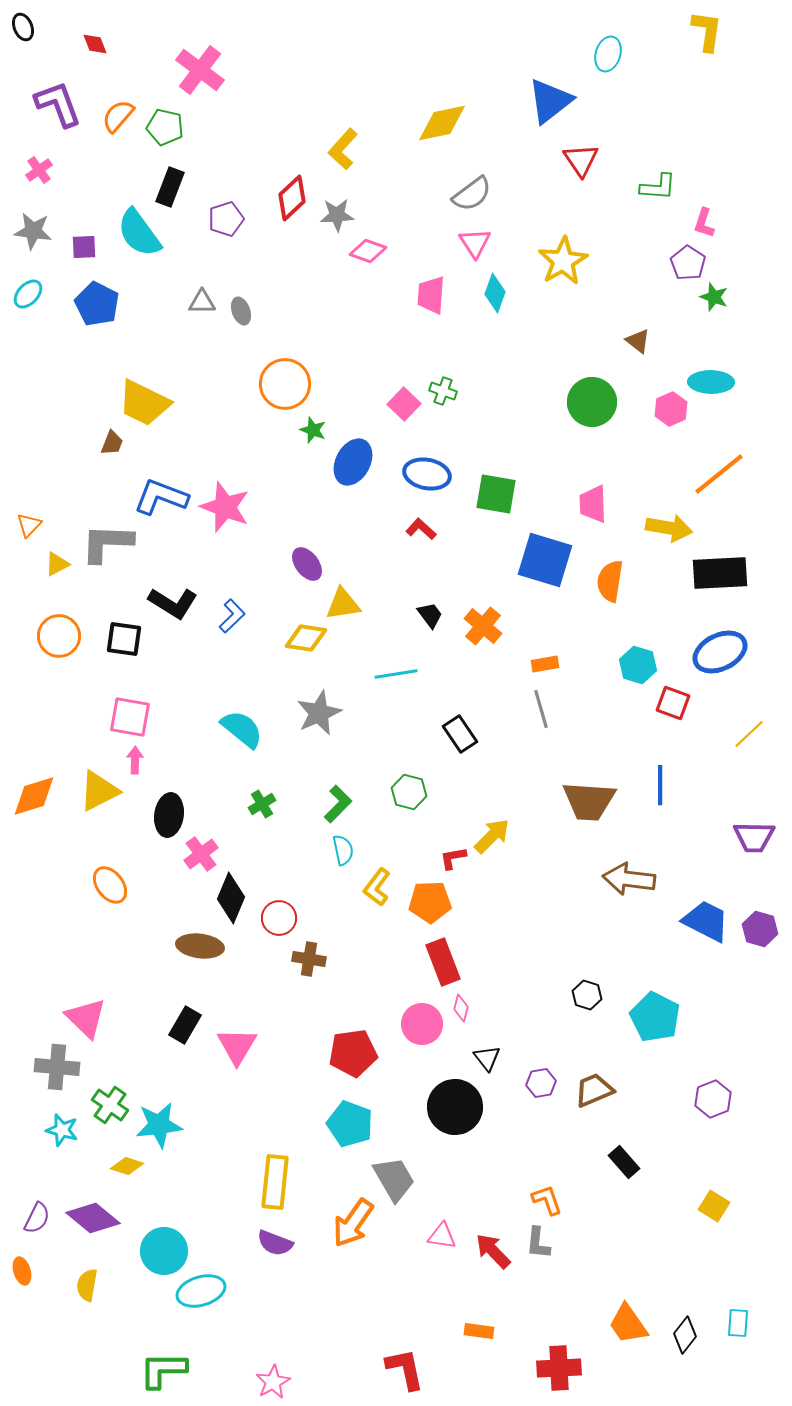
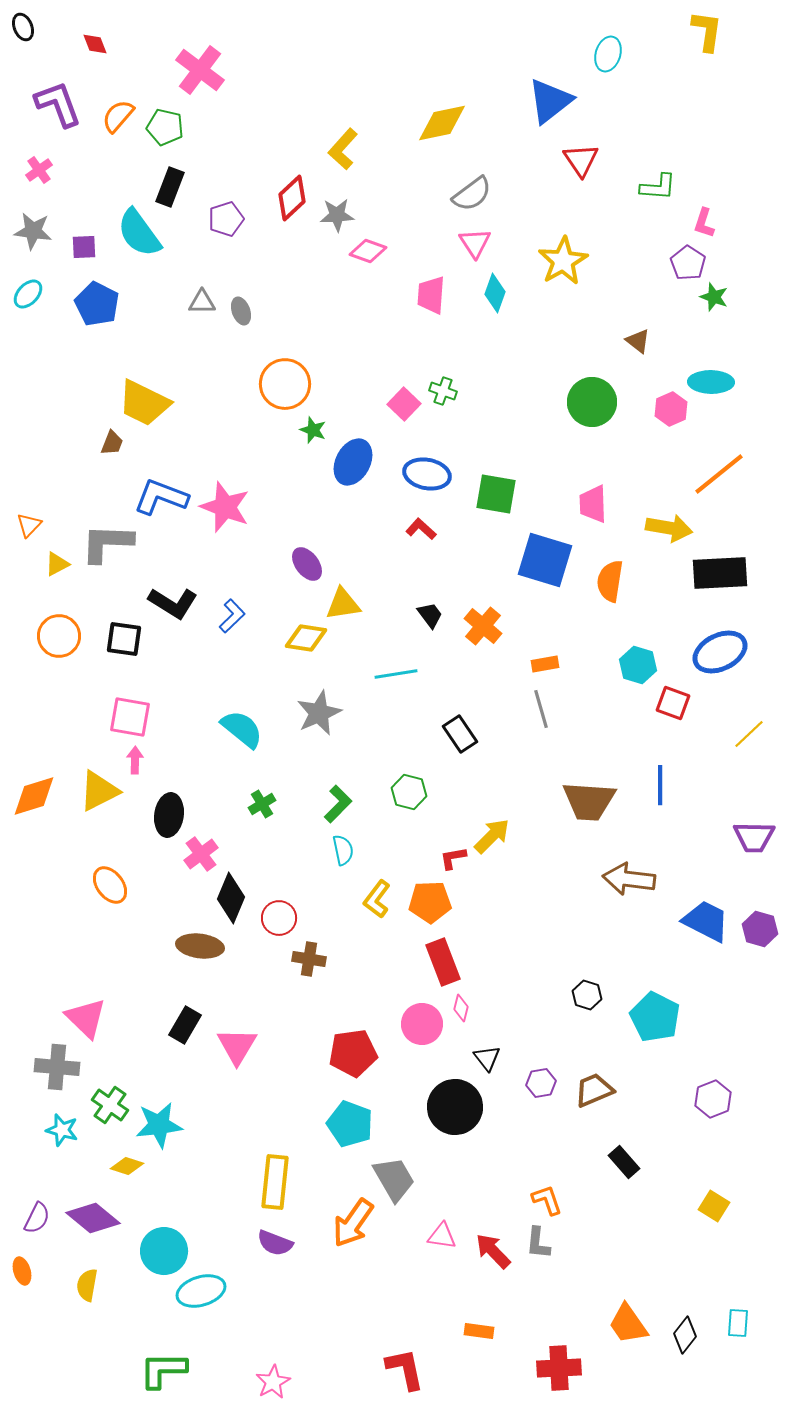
yellow L-shape at (377, 887): moved 12 px down
